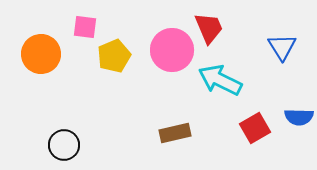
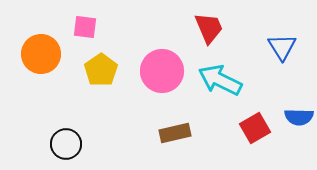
pink circle: moved 10 px left, 21 px down
yellow pentagon: moved 13 px left, 14 px down; rotated 12 degrees counterclockwise
black circle: moved 2 px right, 1 px up
